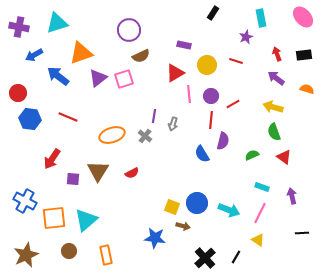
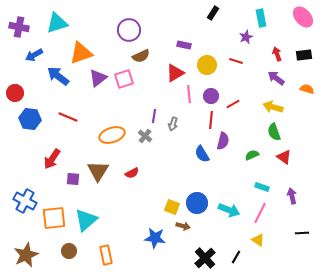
red circle at (18, 93): moved 3 px left
